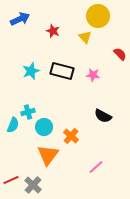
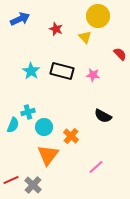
red star: moved 3 px right, 2 px up
cyan star: rotated 18 degrees counterclockwise
